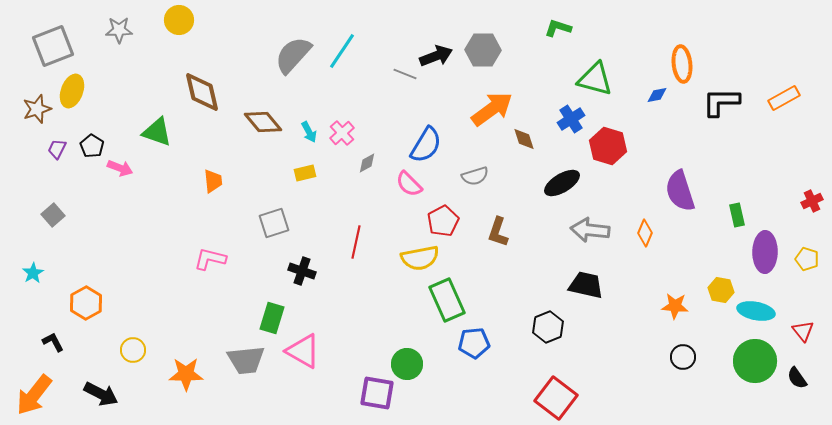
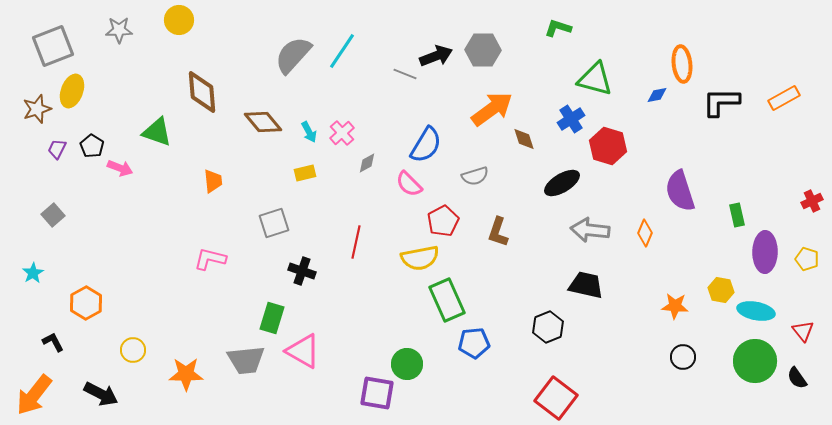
brown diamond at (202, 92): rotated 9 degrees clockwise
